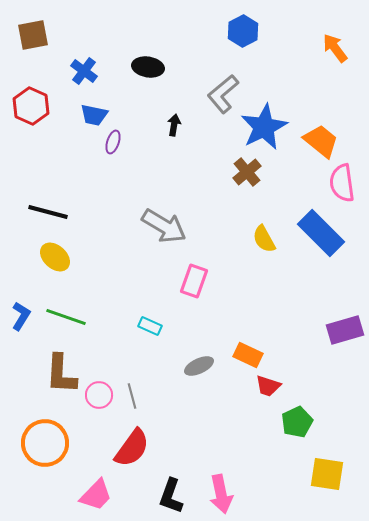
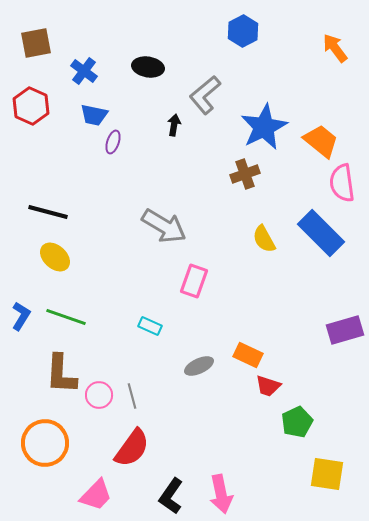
brown square: moved 3 px right, 8 px down
gray L-shape: moved 18 px left, 1 px down
brown cross: moved 2 px left, 2 px down; rotated 20 degrees clockwise
black L-shape: rotated 15 degrees clockwise
